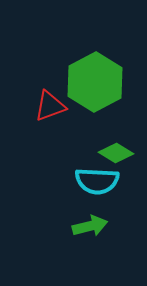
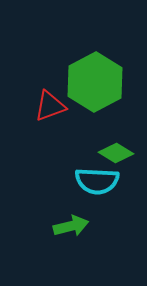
green arrow: moved 19 px left
